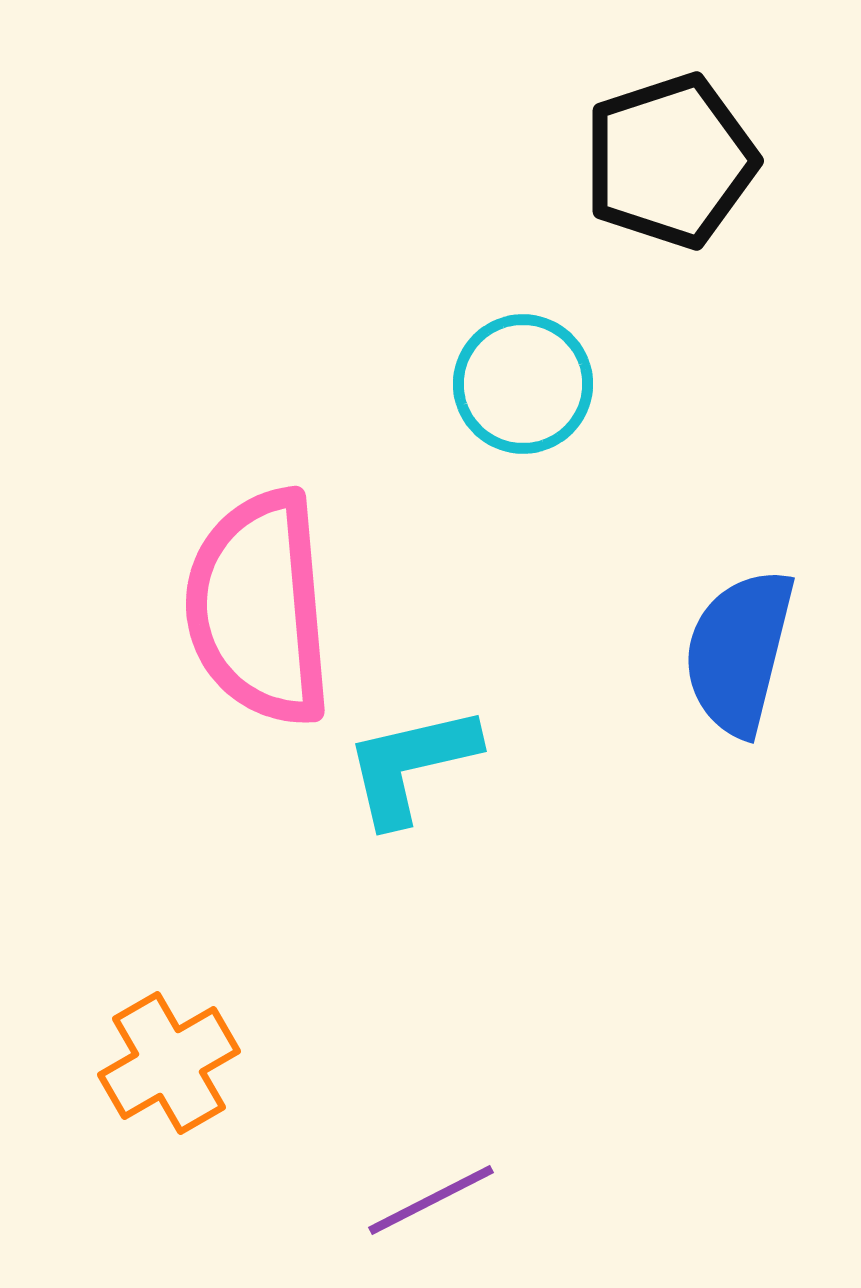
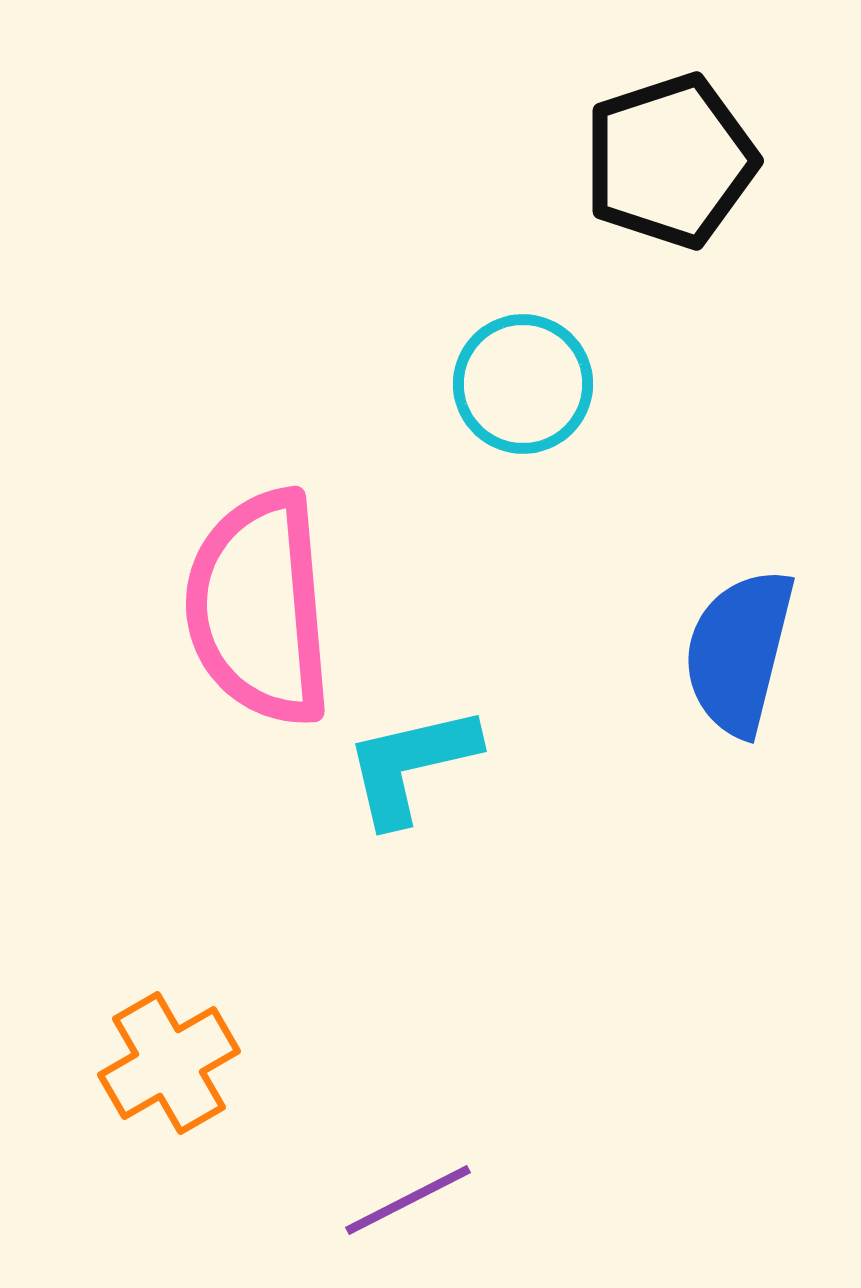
purple line: moved 23 px left
